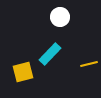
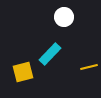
white circle: moved 4 px right
yellow line: moved 3 px down
